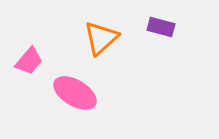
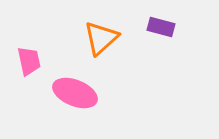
pink trapezoid: rotated 52 degrees counterclockwise
pink ellipse: rotated 9 degrees counterclockwise
